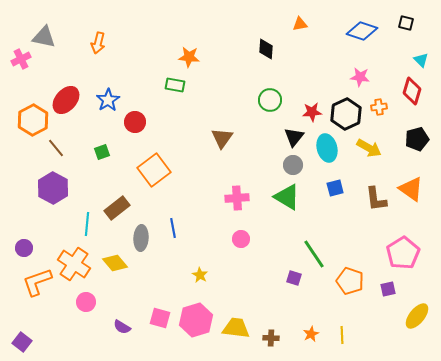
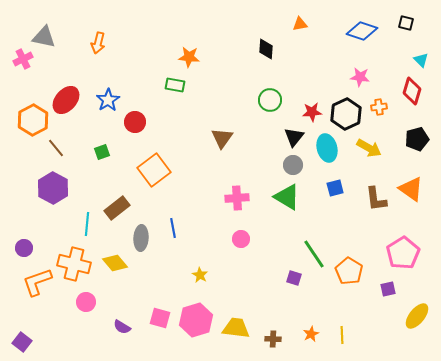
pink cross at (21, 59): moved 2 px right
orange cross at (74, 264): rotated 20 degrees counterclockwise
orange pentagon at (350, 281): moved 1 px left, 10 px up; rotated 12 degrees clockwise
brown cross at (271, 338): moved 2 px right, 1 px down
